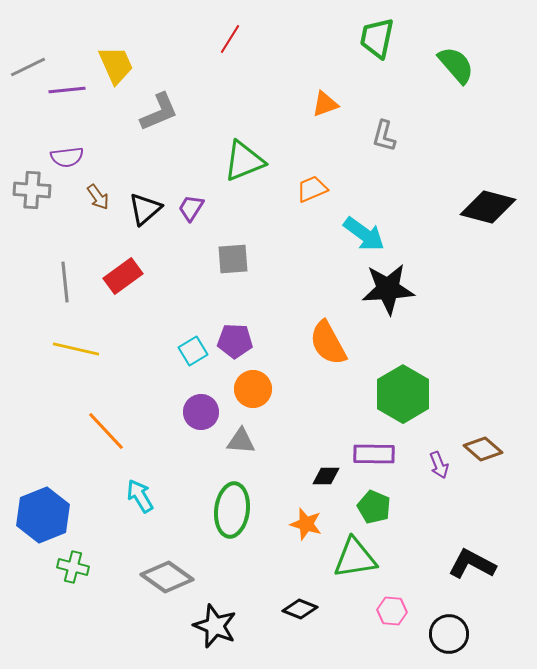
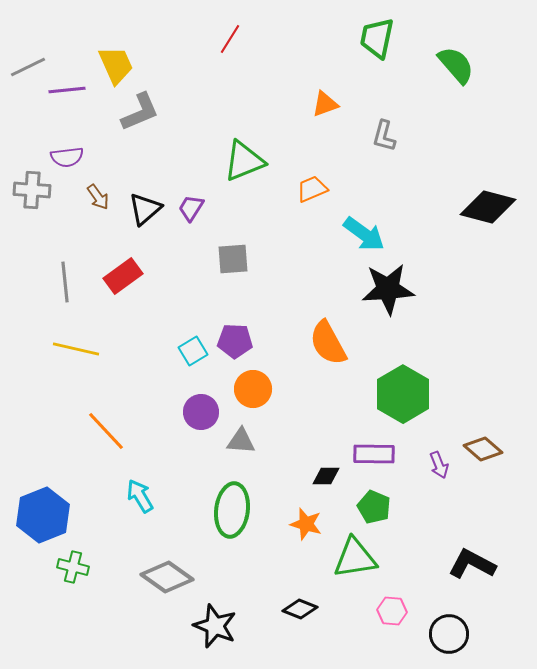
gray L-shape at (159, 112): moved 19 px left
